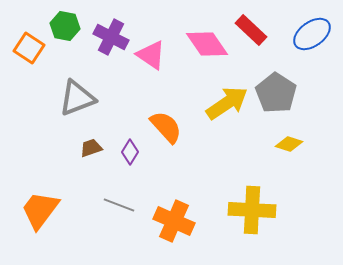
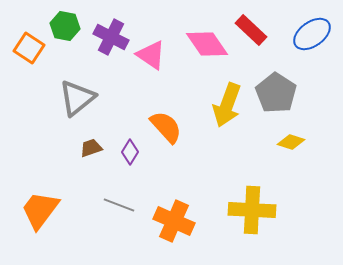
gray triangle: rotated 18 degrees counterclockwise
yellow arrow: moved 2 px down; rotated 144 degrees clockwise
yellow diamond: moved 2 px right, 2 px up
